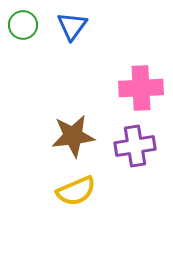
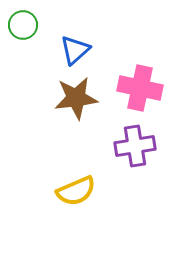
blue triangle: moved 3 px right, 24 px down; rotated 12 degrees clockwise
pink cross: moved 1 px left; rotated 15 degrees clockwise
brown star: moved 3 px right, 38 px up
